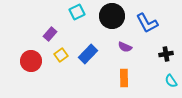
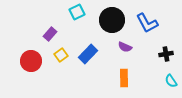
black circle: moved 4 px down
